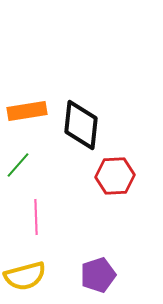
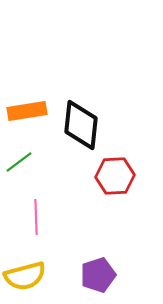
green line: moved 1 px right, 3 px up; rotated 12 degrees clockwise
